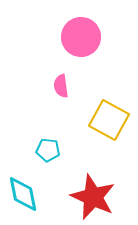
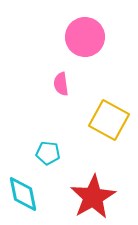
pink circle: moved 4 px right
pink semicircle: moved 2 px up
cyan pentagon: moved 3 px down
red star: rotated 18 degrees clockwise
